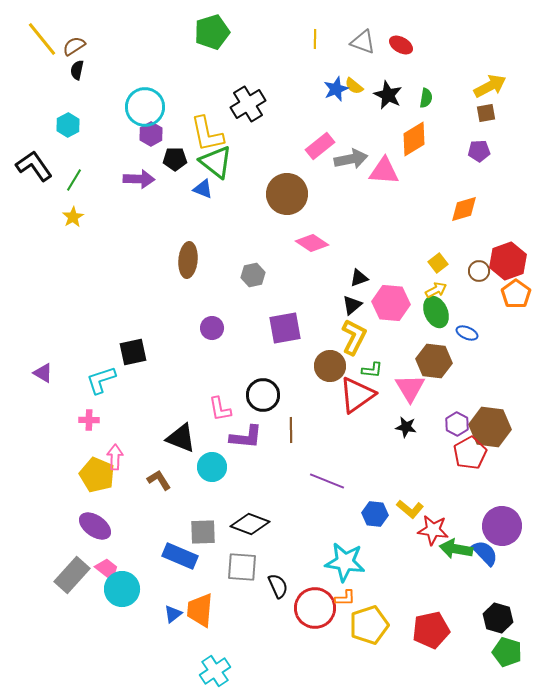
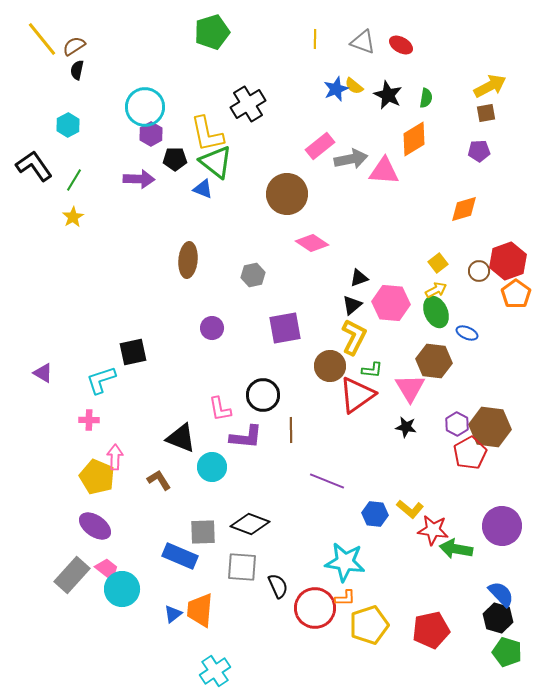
yellow pentagon at (97, 475): moved 2 px down
blue semicircle at (485, 553): moved 16 px right, 41 px down
